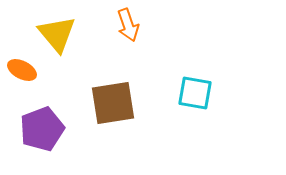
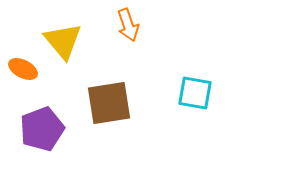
yellow triangle: moved 6 px right, 7 px down
orange ellipse: moved 1 px right, 1 px up
brown square: moved 4 px left
